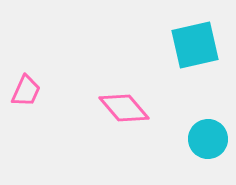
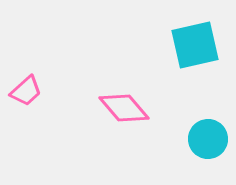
pink trapezoid: rotated 24 degrees clockwise
